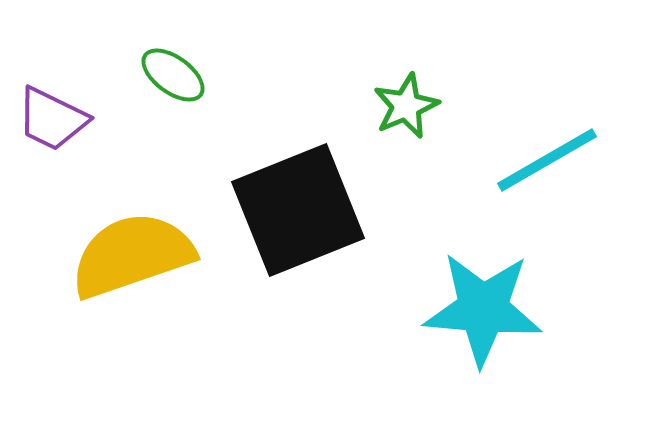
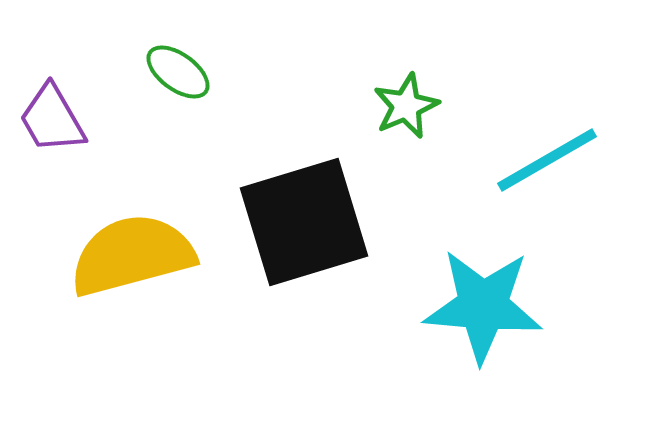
green ellipse: moved 5 px right, 3 px up
purple trapezoid: rotated 34 degrees clockwise
black square: moved 6 px right, 12 px down; rotated 5 degrees clockwise
yellow semicircle: rotated 4 degrees clockwise
cyan star: moved 3 px up
